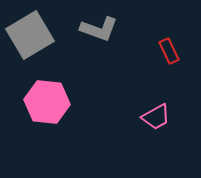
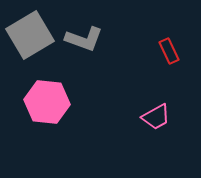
gray L-shape: moved 15 px left, 10 px down
